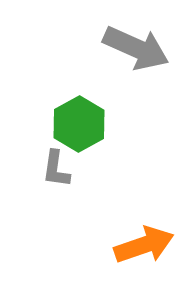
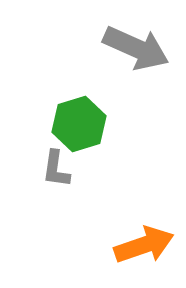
green hexagon: rotated 12 degrees clockwise
